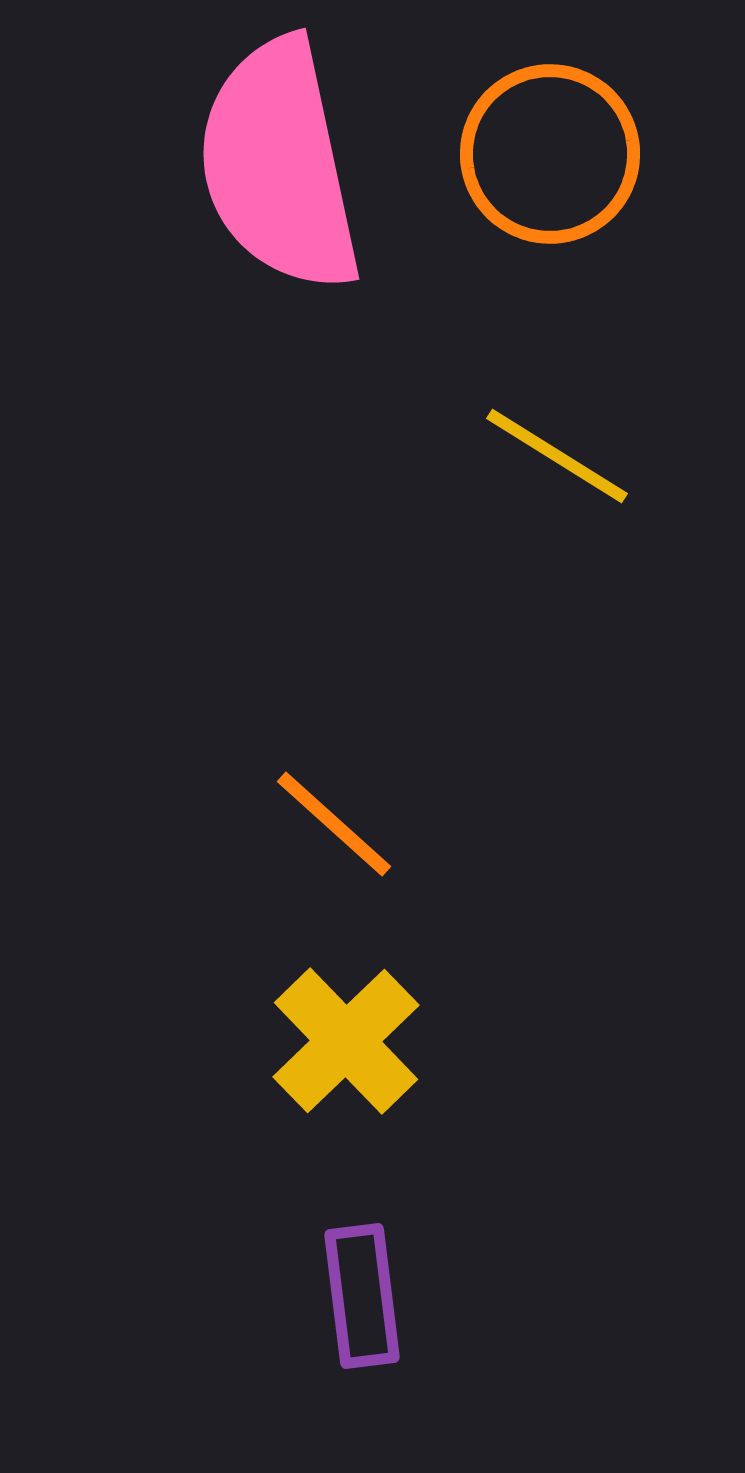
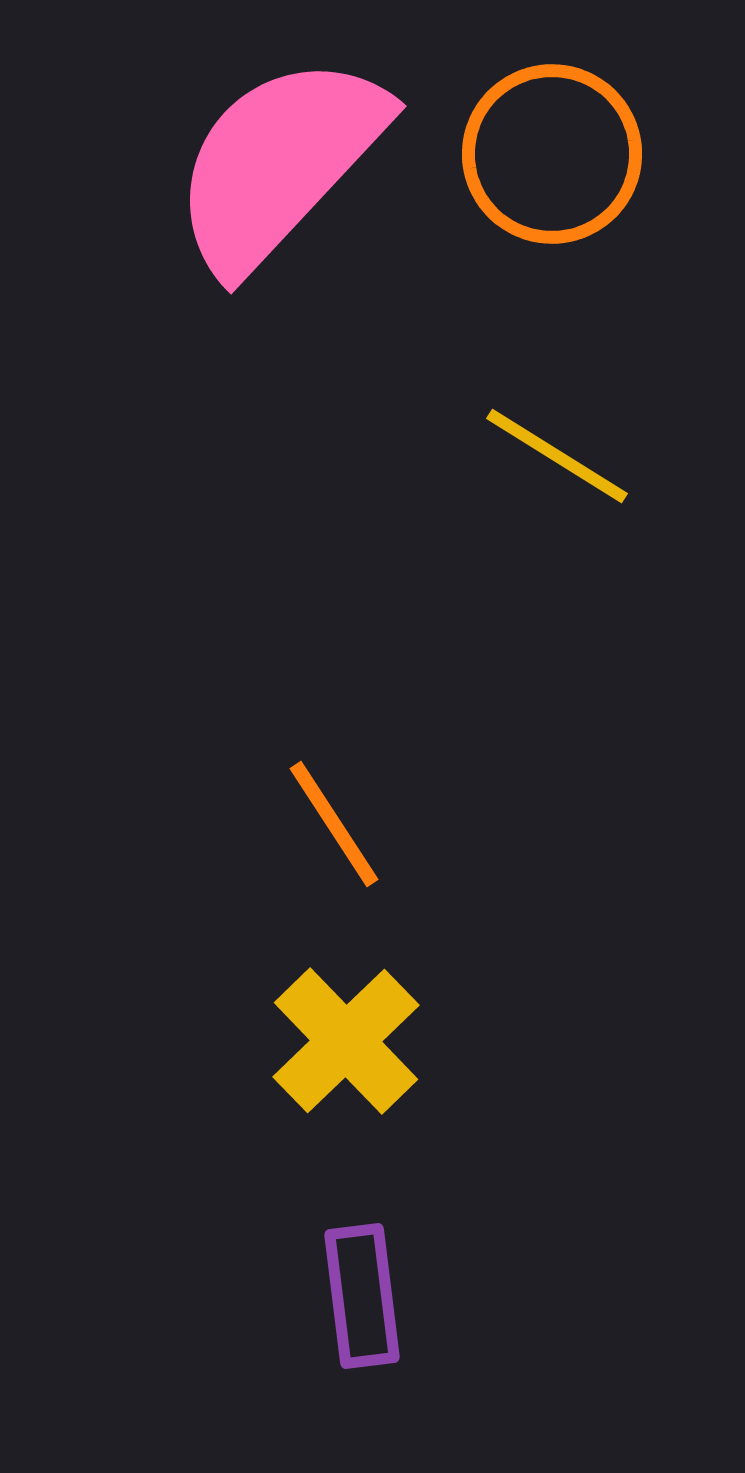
orange circle: moved 2 px right
pink semicircle: moved 2 px up; rotated 55 degrees clockwise
orange line: rotated 15 degrees clockwise
